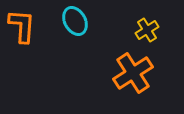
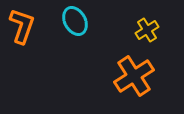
orange L-shape: rotated 15 degrees clockwise
orange cross: moved 1 px right, 3 px down
